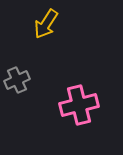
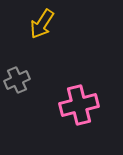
yellow arrow: moved 4 px left
